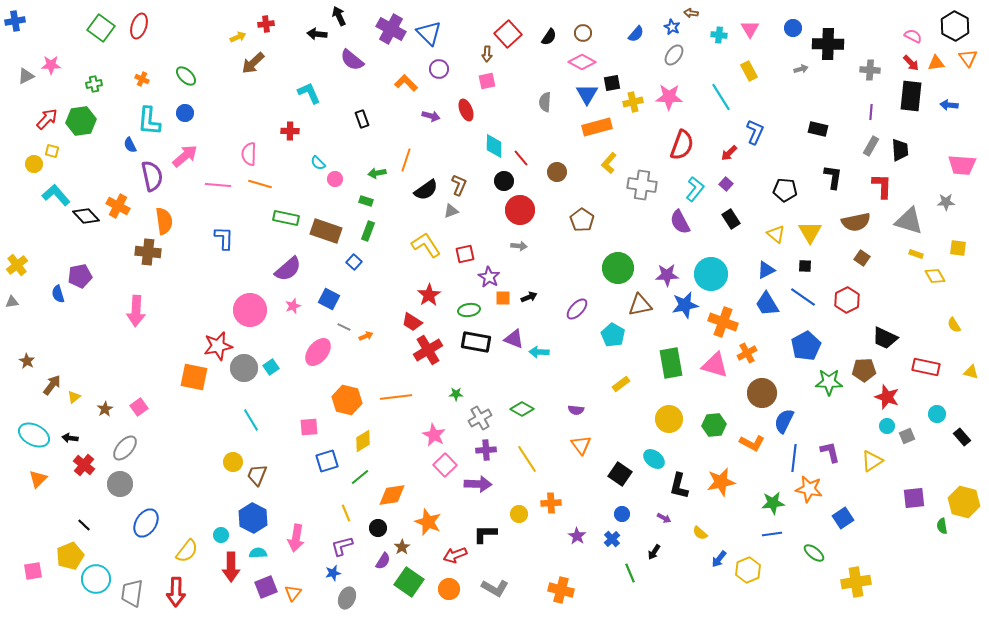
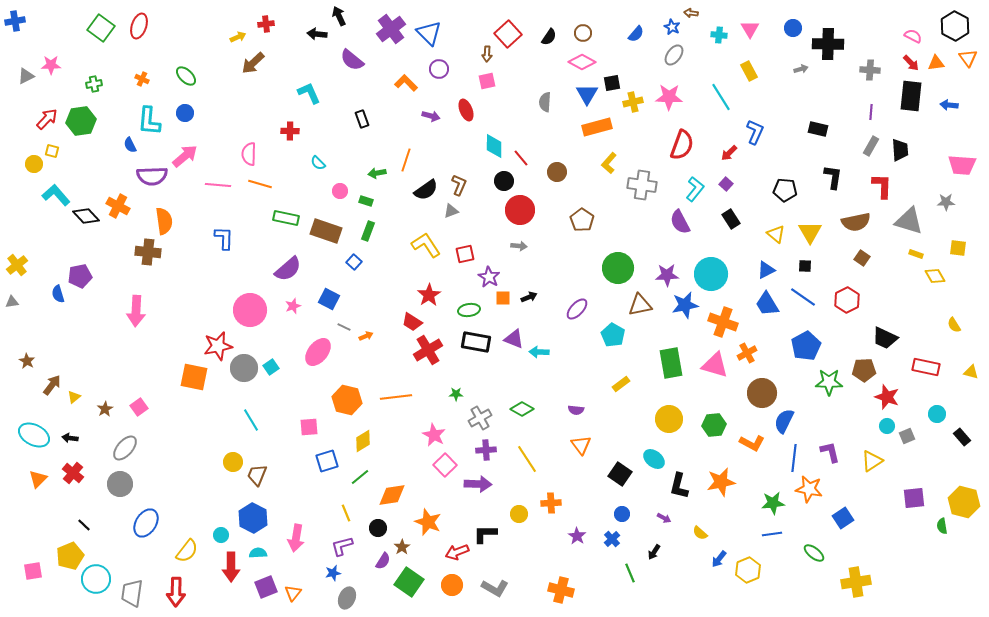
purple cross at (391, 29): rotated 24 degrees clockwise
purple semicircle at (152, 176): rotated 100 degrees clockwise
pink circle at (335, 179): moved 5 px right, 12 px down
red cross at (84, 465): moved 11 px left, 8 px down
red arrow at (455, 555): moved 2 px right, 3 px up
orange circle at (449, 589): moved 3 px right, 4 px up
